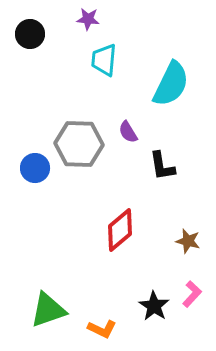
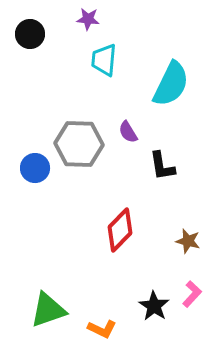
red diamond: rotated 6 degrees counterclockwise
